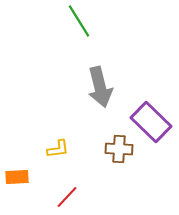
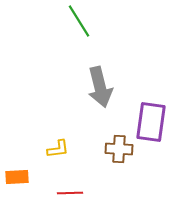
purple rectangle: rotated 54 degrees clockwise
red line: moved 3 px right, 4 px up; rotated 45 degrees clockwise
